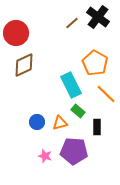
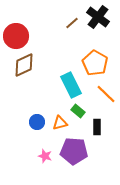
red circle: moved 3 px down
